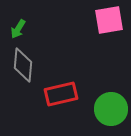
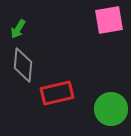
red rectangle: moved 4 px left, 1 px up
